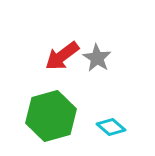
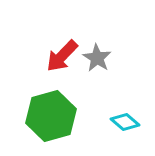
red arrow: rotated 9 degrees counterclockwise
cyan diamond: moved 14 px right, 5 px up
